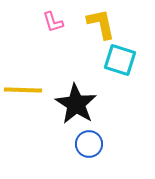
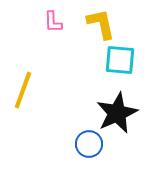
pink L-shape: rotated 15 degrees clockwise
cyan square: rotated 12 degrees counterclockwise
yellow line: rotated 72 degrees counterclockwise
black star: moved 41 px right, 9 px down; rotated 15 degrees clockwise
